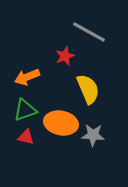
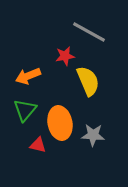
red star: rotated 12 degrees clockwise
orange arrow: moved 1 px right, 1 px up
yellow semicircle: moved 8 px up
green triangle: rotated 30 degrees counterclockwise
orange ellipse: moved 1 px left; rotated 68 degrees clockwise
red triangle: moved 12 px right, 8 px down
